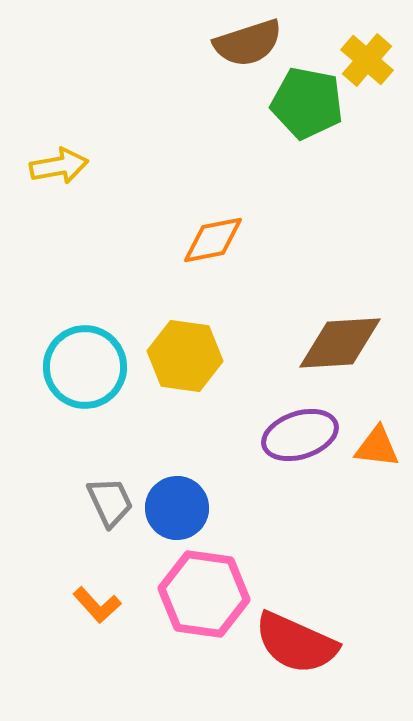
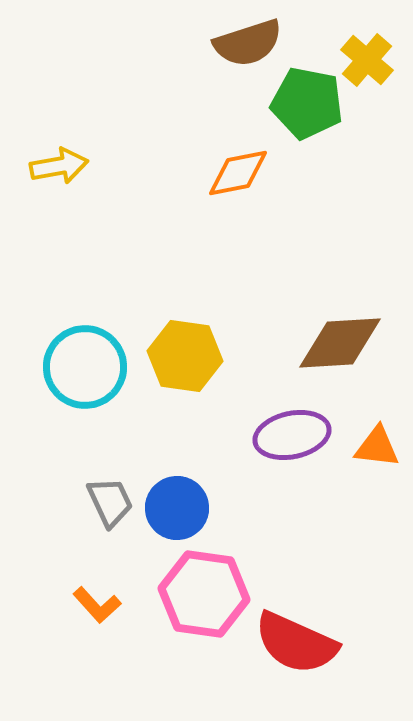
orange diamond: moved 25 px right, 67 px up
purple ellipse: moved 8 px left; rotated 6 degrees clockwise
